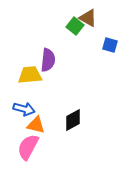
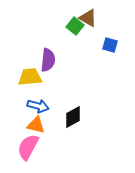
yellow trapezoid: moved 2 px down
blue arrow: moved 14 px right, 3 px up
black diamond: moved 3 px up
